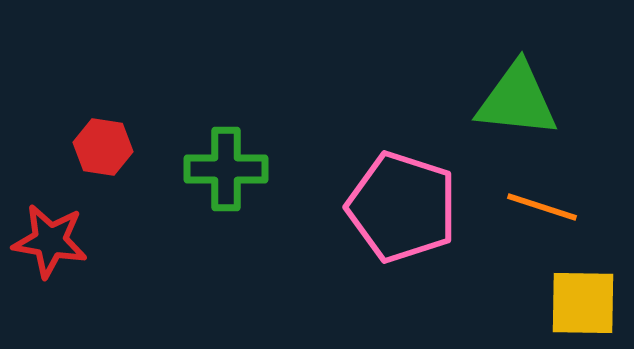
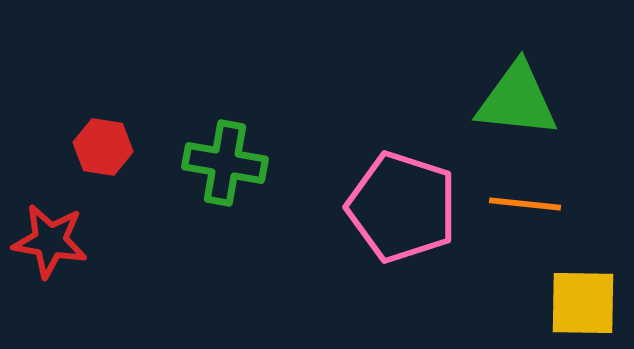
green cross: moved 1 px left, 6 px up; rotated 10 degrees clockwise
orange line: moved 17 px left, 3 px up; rotated 12 degrees counterclockwise
